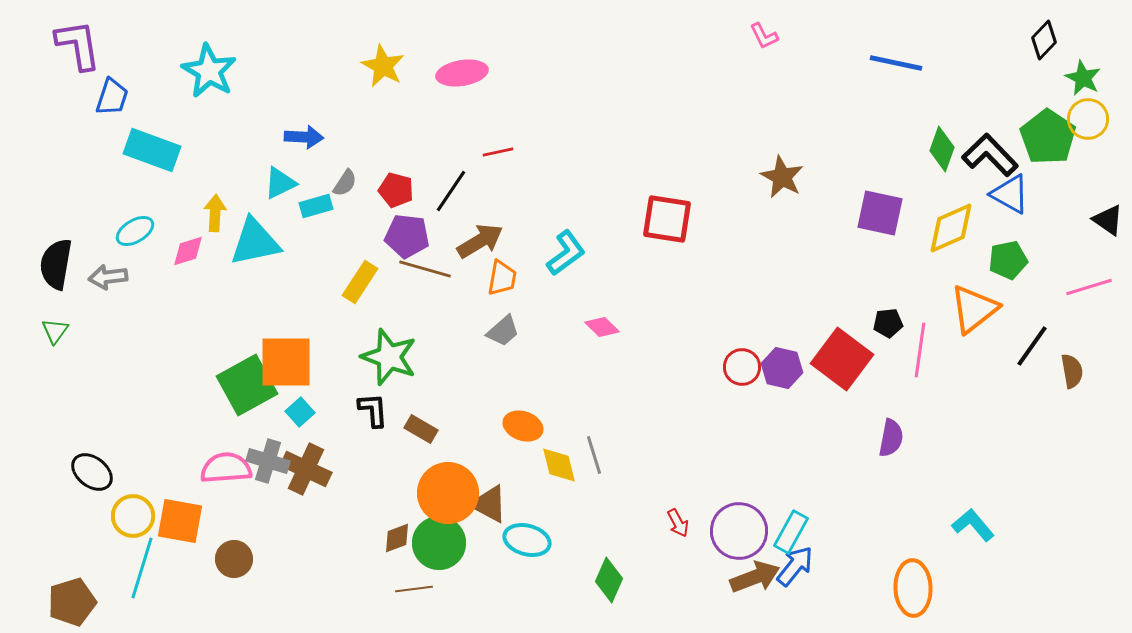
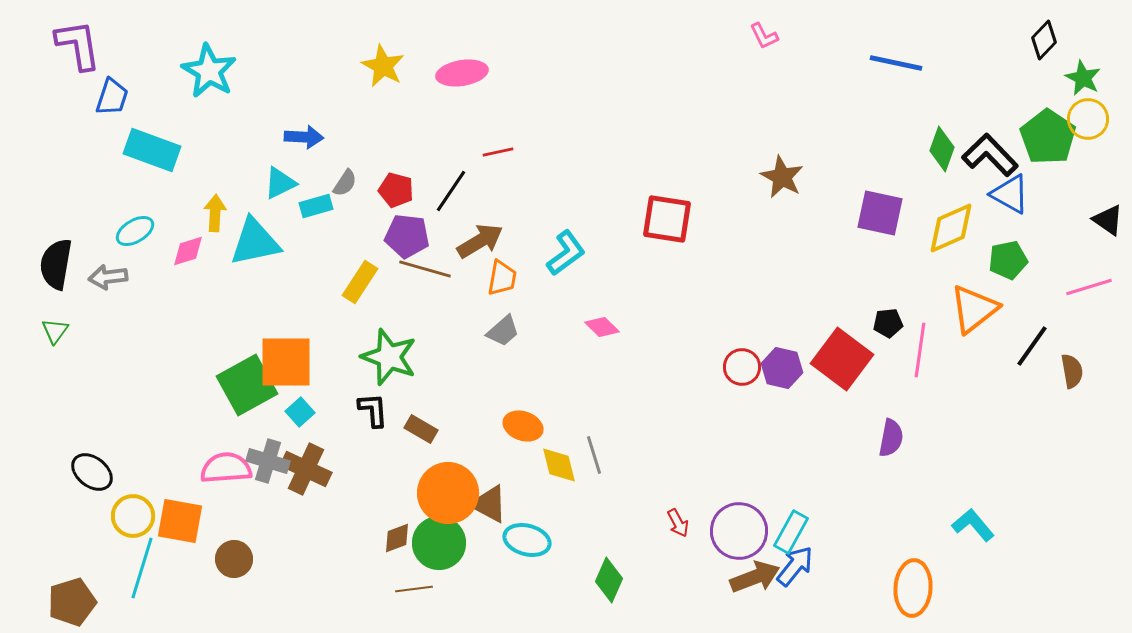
orange ellipse at (913, 588): rotated 6 degrees clockwise
